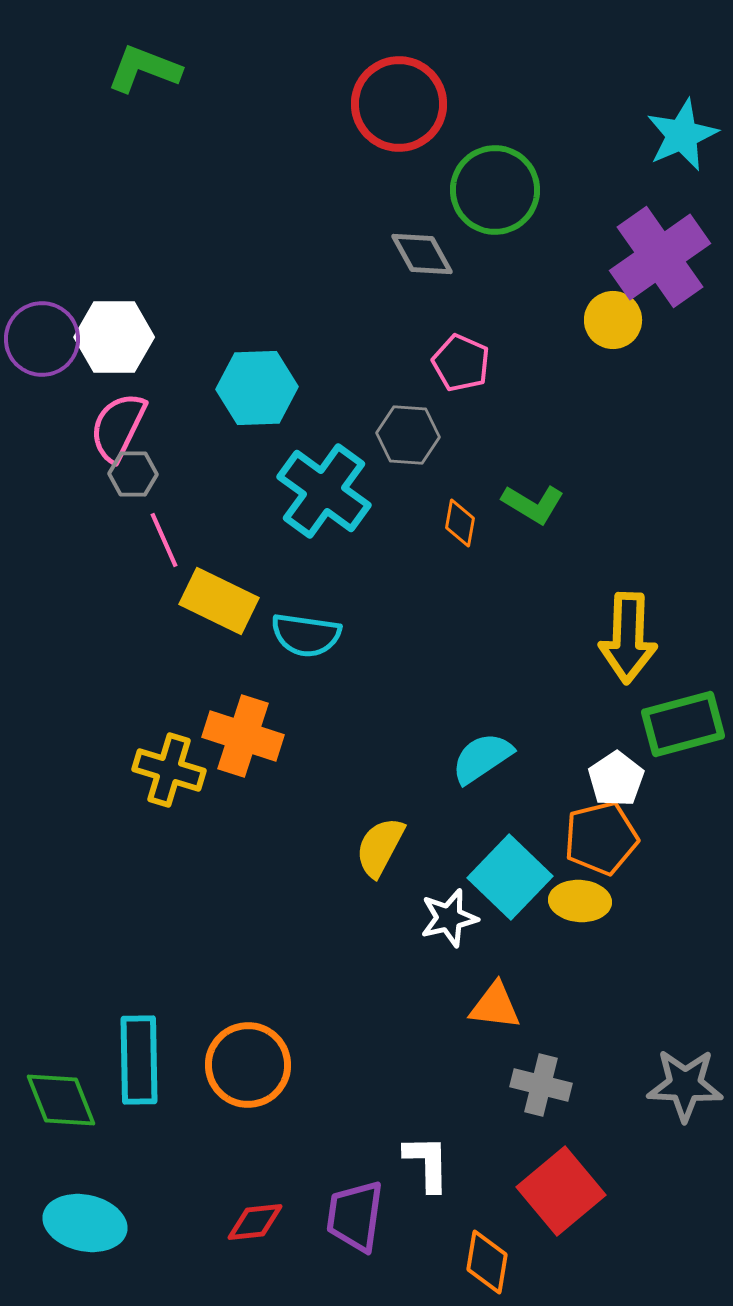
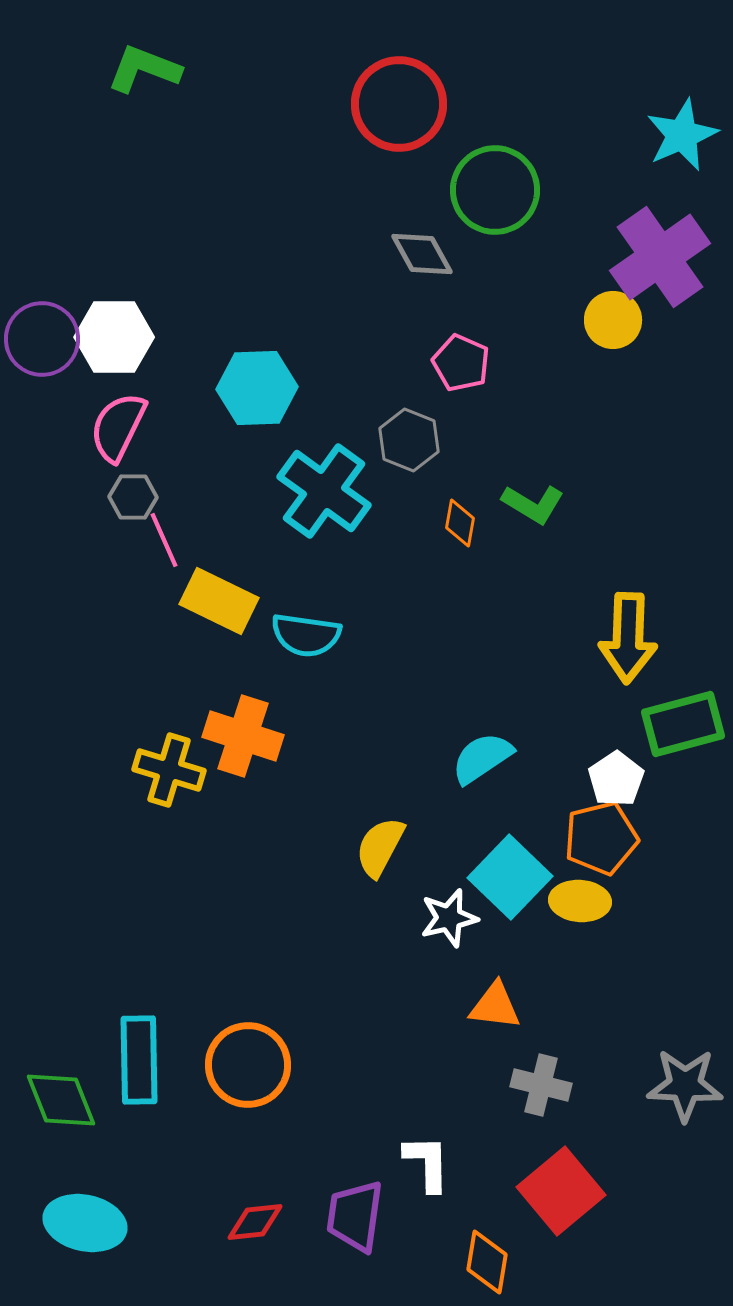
gray hexagon at (408, 435): moved 1 px right, 5 px down; rotated 18 degrees clockwise
gray hexagon at (133, 474): moved 23 px down
